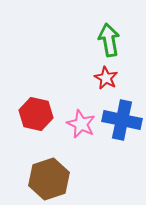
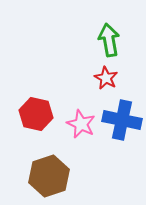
brown hexagon: moved 3 px up
